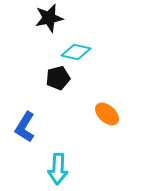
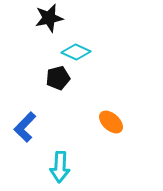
cyan diamond: rotated 12 degrees clockwise
orange ellipse: moved 4 px right, 8 px down
blue L-shape: rotated 12 degrees clockwise
cyan arrow: moved 2 px right, 2 px up
